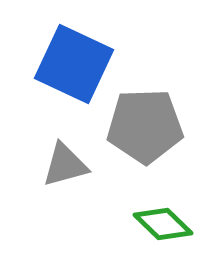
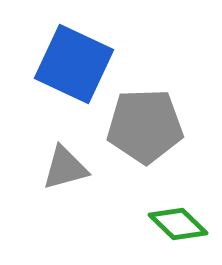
gray triangle: moved 3 px down
green diamond: moved 15 px right
